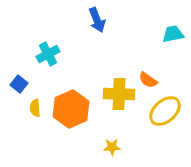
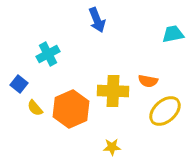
orange semicircle: moved 1 px down; rotated 24 degrees counterclockwise
yellow cross: moved 6 px left, 3 px up
yellow semicircle: rotated 36 degrees counterclockwise
